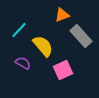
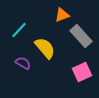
yellow semicircle: moved 2 px right, 2 px down
pink square: moved 19 px right, 2 px down
